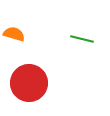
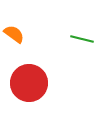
orange semicircle: rotated 20 degrees clockwise
